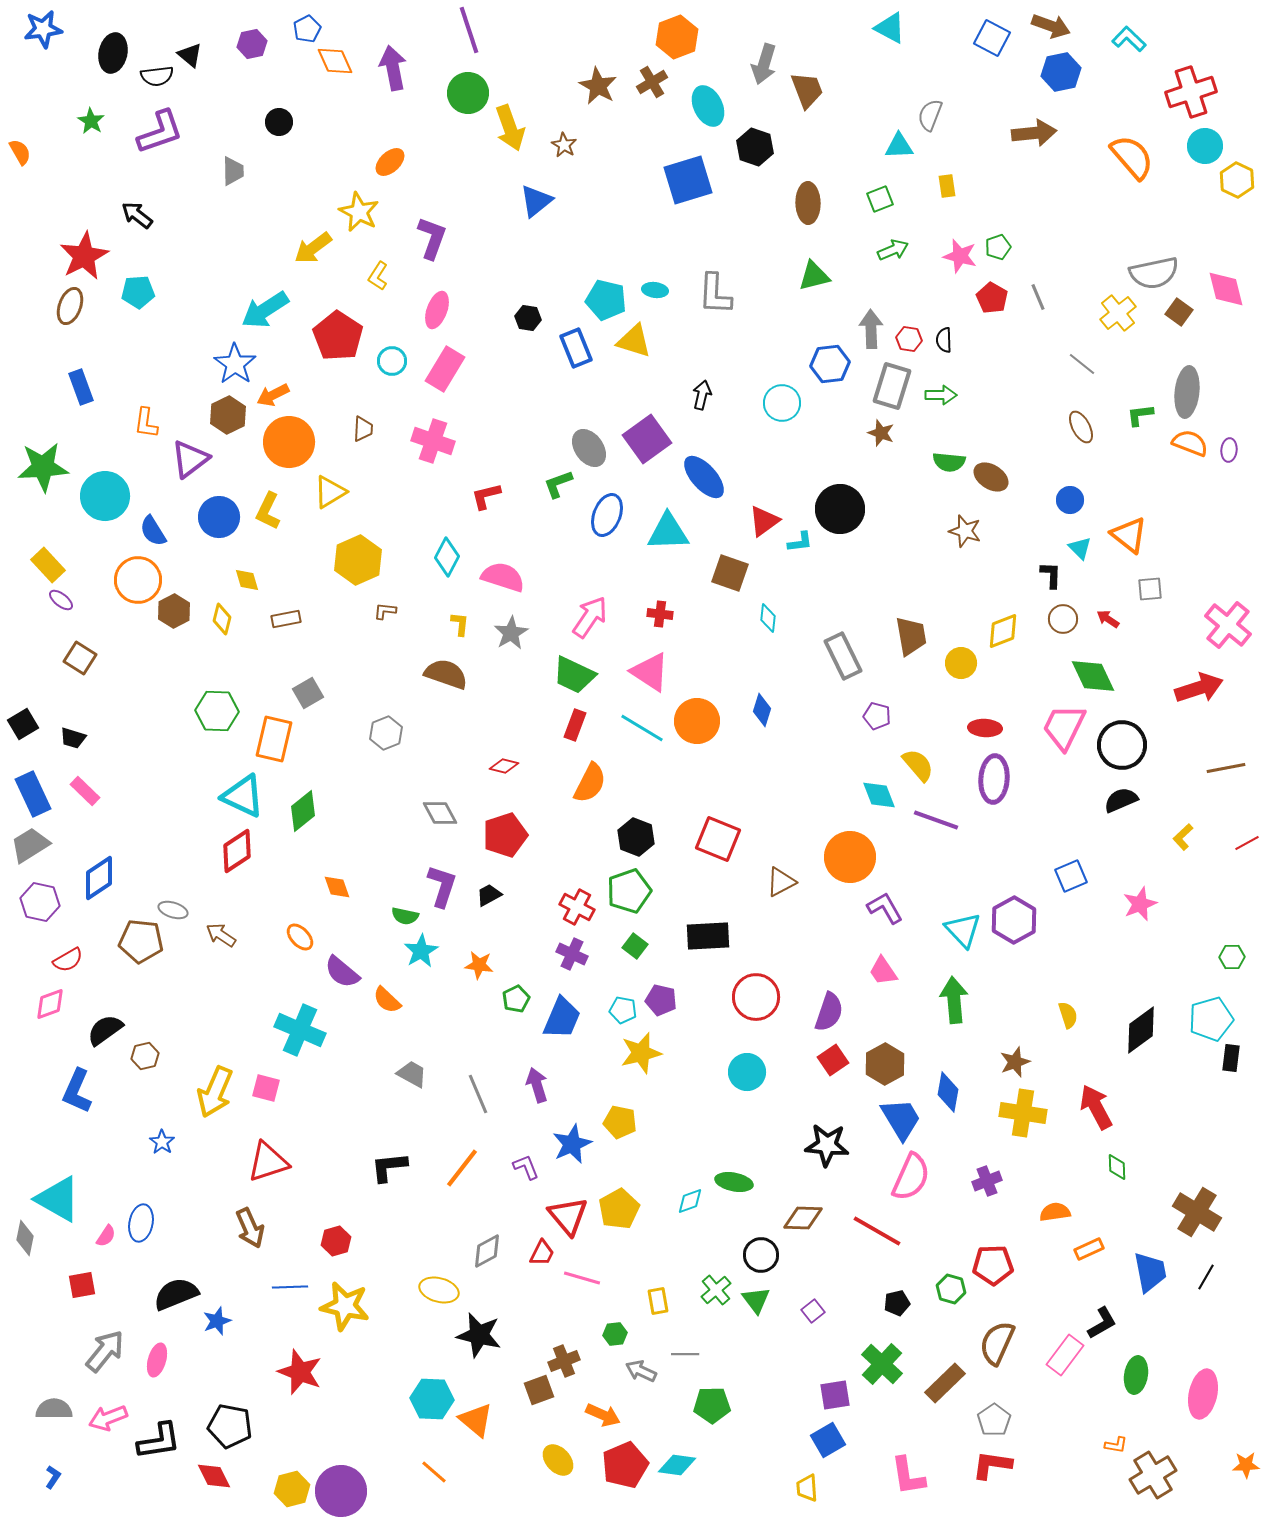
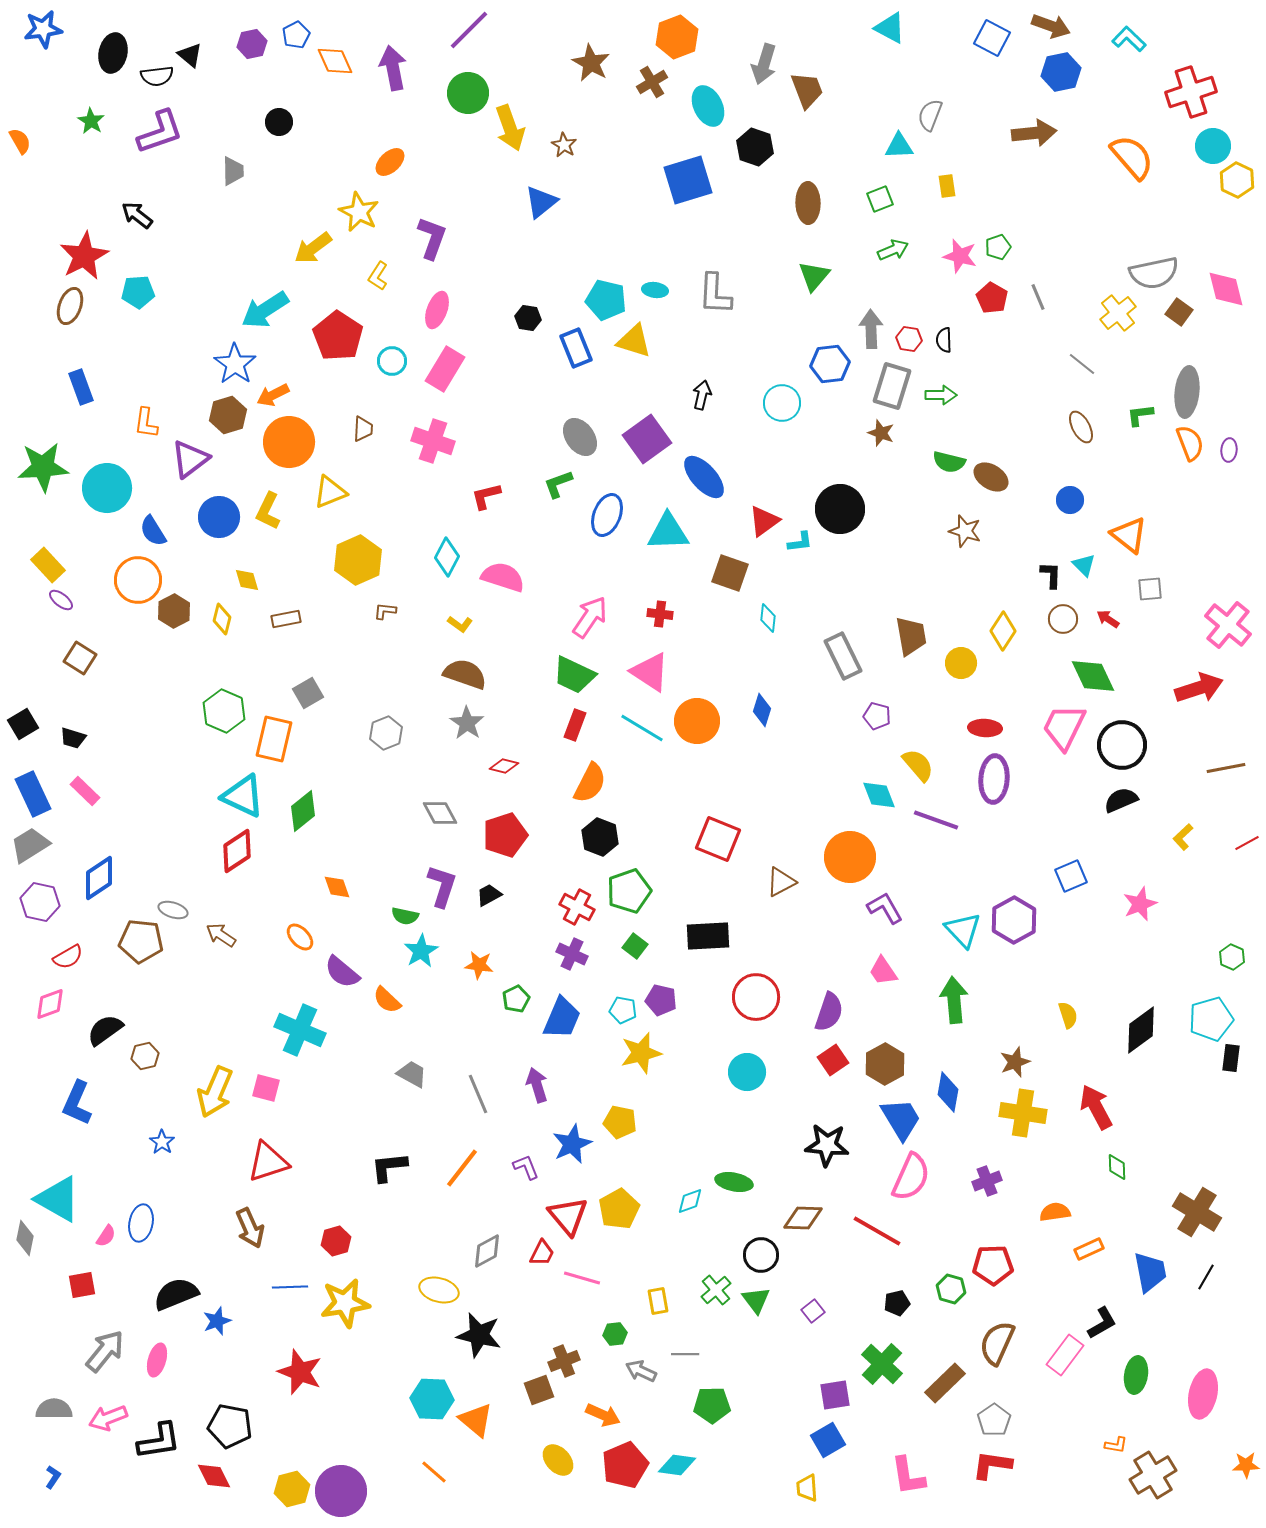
blue pentagon at (307, 29): moved 11 px left, 6 px down
purple line at (469, 30): rotated 63 degrees clockwise
brown star at (598, 86): moved 7 px left, 23 px up
cyan circle at (1205, 146): moved 8 px right
orange semicircle at (20, 152): moved 11 px up
blue triangle at (536, 201): moved 5 px right, 1 px down
green triangle at (814, 276): rotated 36 degrees counterclockwise
brown hexagon at (228, 415): rotated 9 degrees clockwise
orange semicircle at (1190, 443): rotated 48 degrees clockwise
gray ellipse at (589, 448): moved 9 px left, 11 px up
green semicircle at (949, 462): rotated 8 degrees clockwise
yellow triangle at (330, 492): rotated 9 degrees clockwise
cyan circle at (105, 496): moved 2 px right, 8 px up
cyan triangle at (1080, 548): moved 4 px right, 17 px down
yellow L-shape at (460, 624): rotated 120 degrees clockwise
yellow diamond at (1003, 631): rotated 36 degrees counterclockwise
gray star at (511, 633): moved 44 px left, 90 px down; rotated 8 degrees counterclockwise
brown semicircle at (446, 674): moved 19 px right
green hexagon at (217, 711): moved 7 px right; rotated 21 degrees clockwise
black hexagon at (636, 837): moved 36 px left
green hexagon at (1232, 957): rotated 25 degrees clockwise
red semicircle at (68, 960): moved 3 px up
blue L-shape at (77, 1091): moved 12 px down
yellow star at (345, 1306): moved 3 px up; rotated 21 degrees counterclockwise
